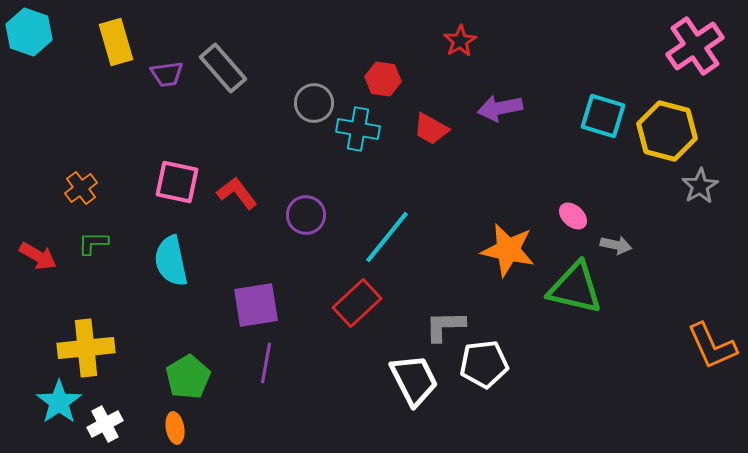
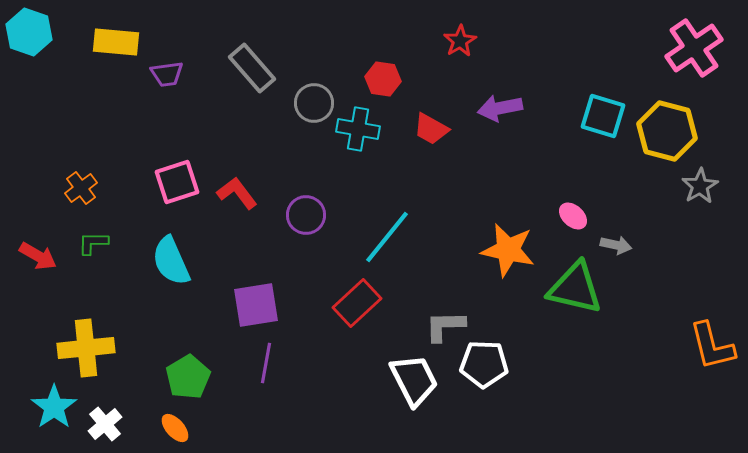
yellow rectangle: rotated 69 degrees counterclockwise
pink cross: moved 1 px left, 2 px down
gray rectangle: moved 29 px right
pink square: rotated 30 degrees counterclockwise
cyan semicircle: rotated 12 degrees counterclockwise
orange L-shape: rotated 10 degrees clockwise
white pentagon: rotated 9 degrees clockwise
cyan star: moved 5 px left, 5 px down
white cross: rotated 12 degrees counterclockwise
orange ellipse: rotated 32 degrees counterclockwise
